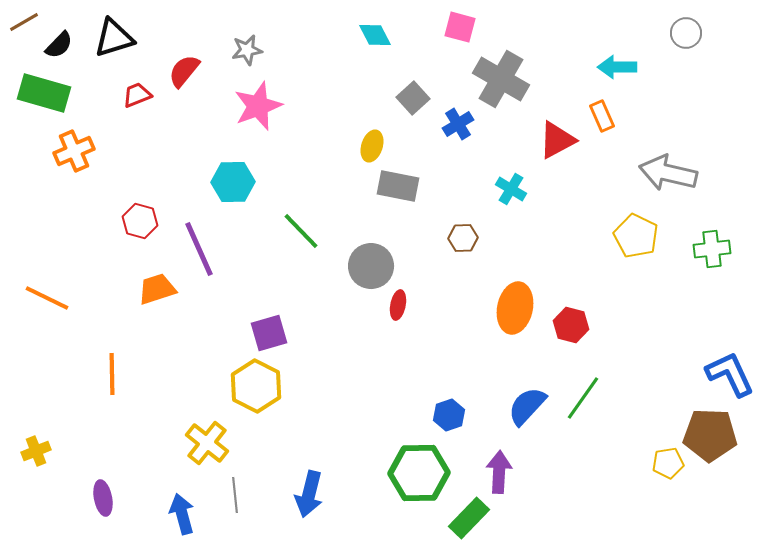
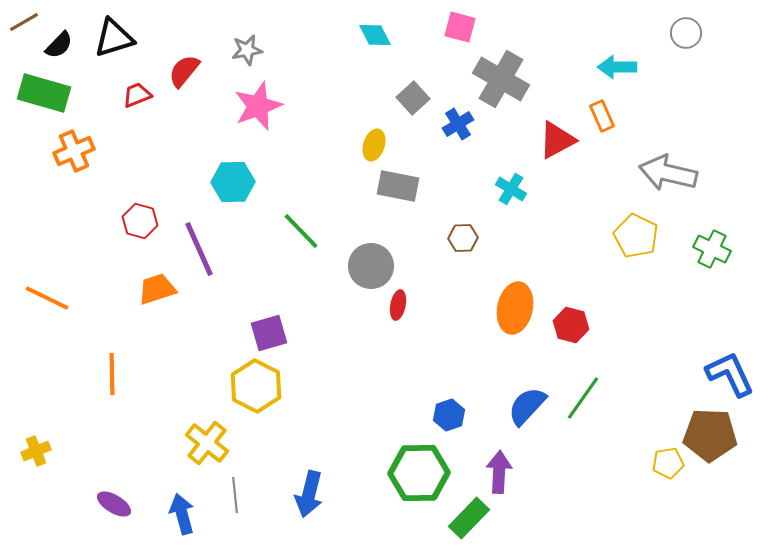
yellow ellipse at (372, 146): moved 2 px right, 1 px up
green cross at (712, 249): rotated 33 degrees clockwise
purple ellipse at (103, 498): moved 11 px right, 6 px down; rotated 48 degrees counterclockwise
